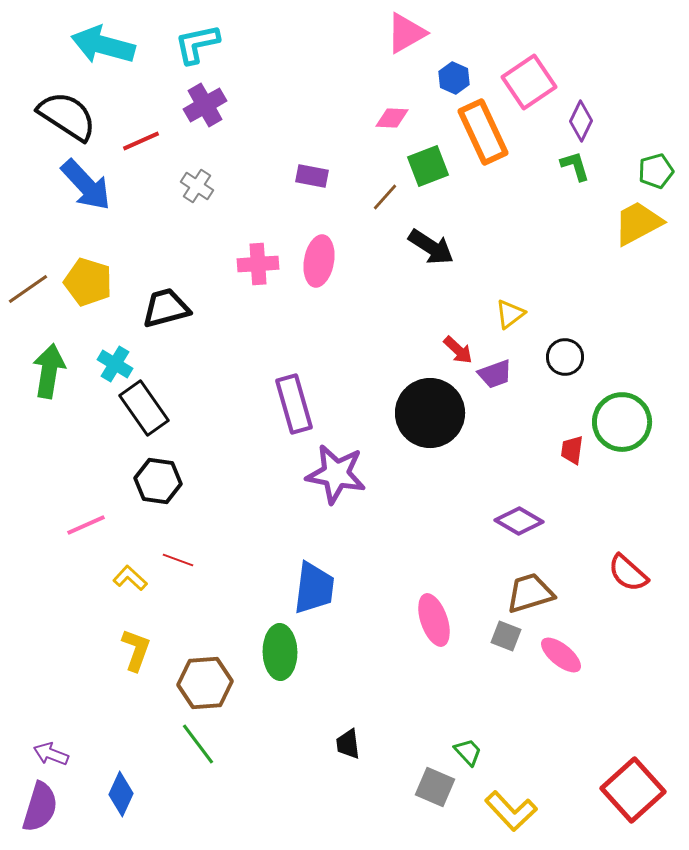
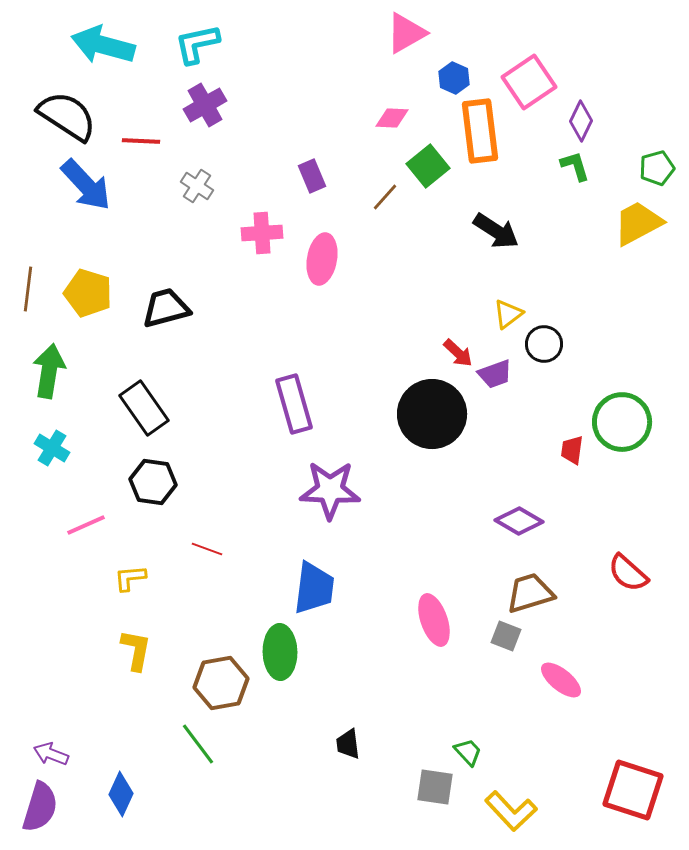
orange rectangle at (483, 132): moved 3 px left, 1 px up; rotated 18 degrees clockwise
red line at (141, 141): rotated 27 degrees clockwise
green square at (428, 166): rotated 18 degrees counterclockwise
green pentagon at (656, 171): moved 1 px right, 3 px up
purple rectangle at (312, 176): rotated 56 degrees clockwise
black arrow at (431, 247): moved 65 px right, 16 px up
pink ellipse at (319, 261): moved 3 px right, 2 px up
pink cross at (258, 264): moved 4 px right, 31 px up
yellow pentagon at (88, 282): moved 11 px down
brown line at (28, 289): rotated 48 degrees counterclockwise
yellow triangle at (510, 314): moved 2 px left
red arrow at (458, 350): moved 3 px down
black circle at (565, 357): moved 21 px left, 13 px up
cyan cross at (115, 364): moved 63 px left, 84 px down
black circle at (430, 413): moved 2 px right, 1 px down
purple star at (336, 474): moved 6 px left, 16 px down; rotated 8 degrees counterclockwise
black hexagon at (158, 481): moved 5 px left, 1 px down
red line at (178, 560): moved 29 px right, 11 px up
yellow L-shape at (130, 578): rotated 48 degrees counterclockwise
yellow L-shape at (136, 650): rotated 9 degrees counterclockwise
pink ellipse at (561, 655): moved 25 px down
brown hexagon at (205, 683): moved 16 px right; rotated 6 degrees counterclockwise
gray square at (435, 787): rotated 15 degrees counterclockwise
red square at (633, 790): rotated 30 degrees counterclockwise
